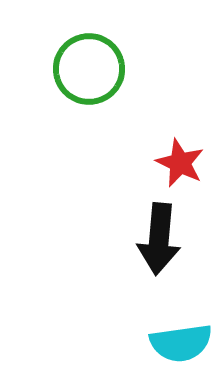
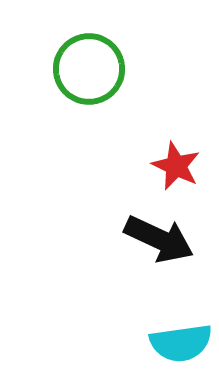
red star: moved 4 px left, 3 px down
black arrow: rotated 70 degrees counterclockwise
